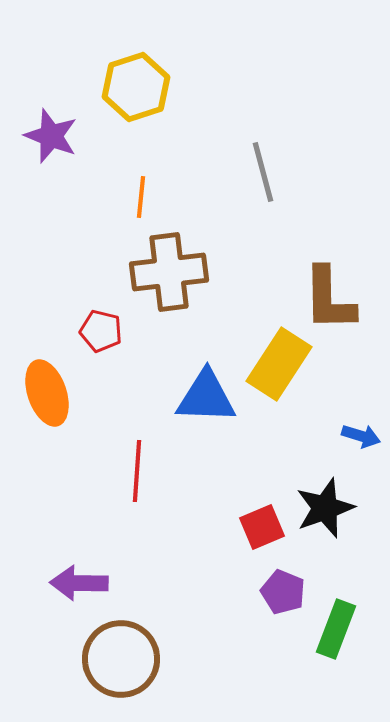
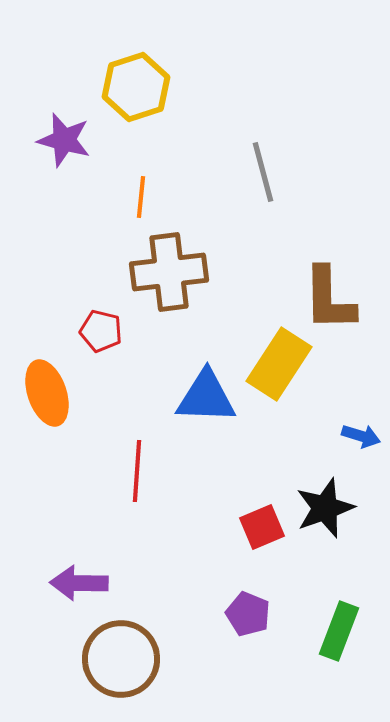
purple star: moved 13 px right, 4 px down; rotated 6 degrees counterclockwise
purple pentagon: moved 35 px left, 22 px down
green rectangle: moved 3 px right, 2 px down
